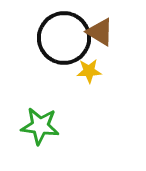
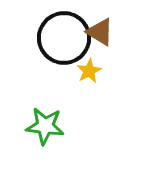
yellow star: rotated 25 degrees counterclockwise
green star: moved 5 px right
